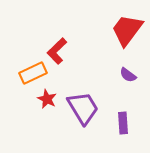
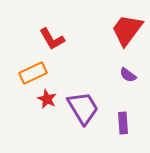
red L-shape: moved 5 px left, 12 px up; rotated 76 degrees counterclockwise
